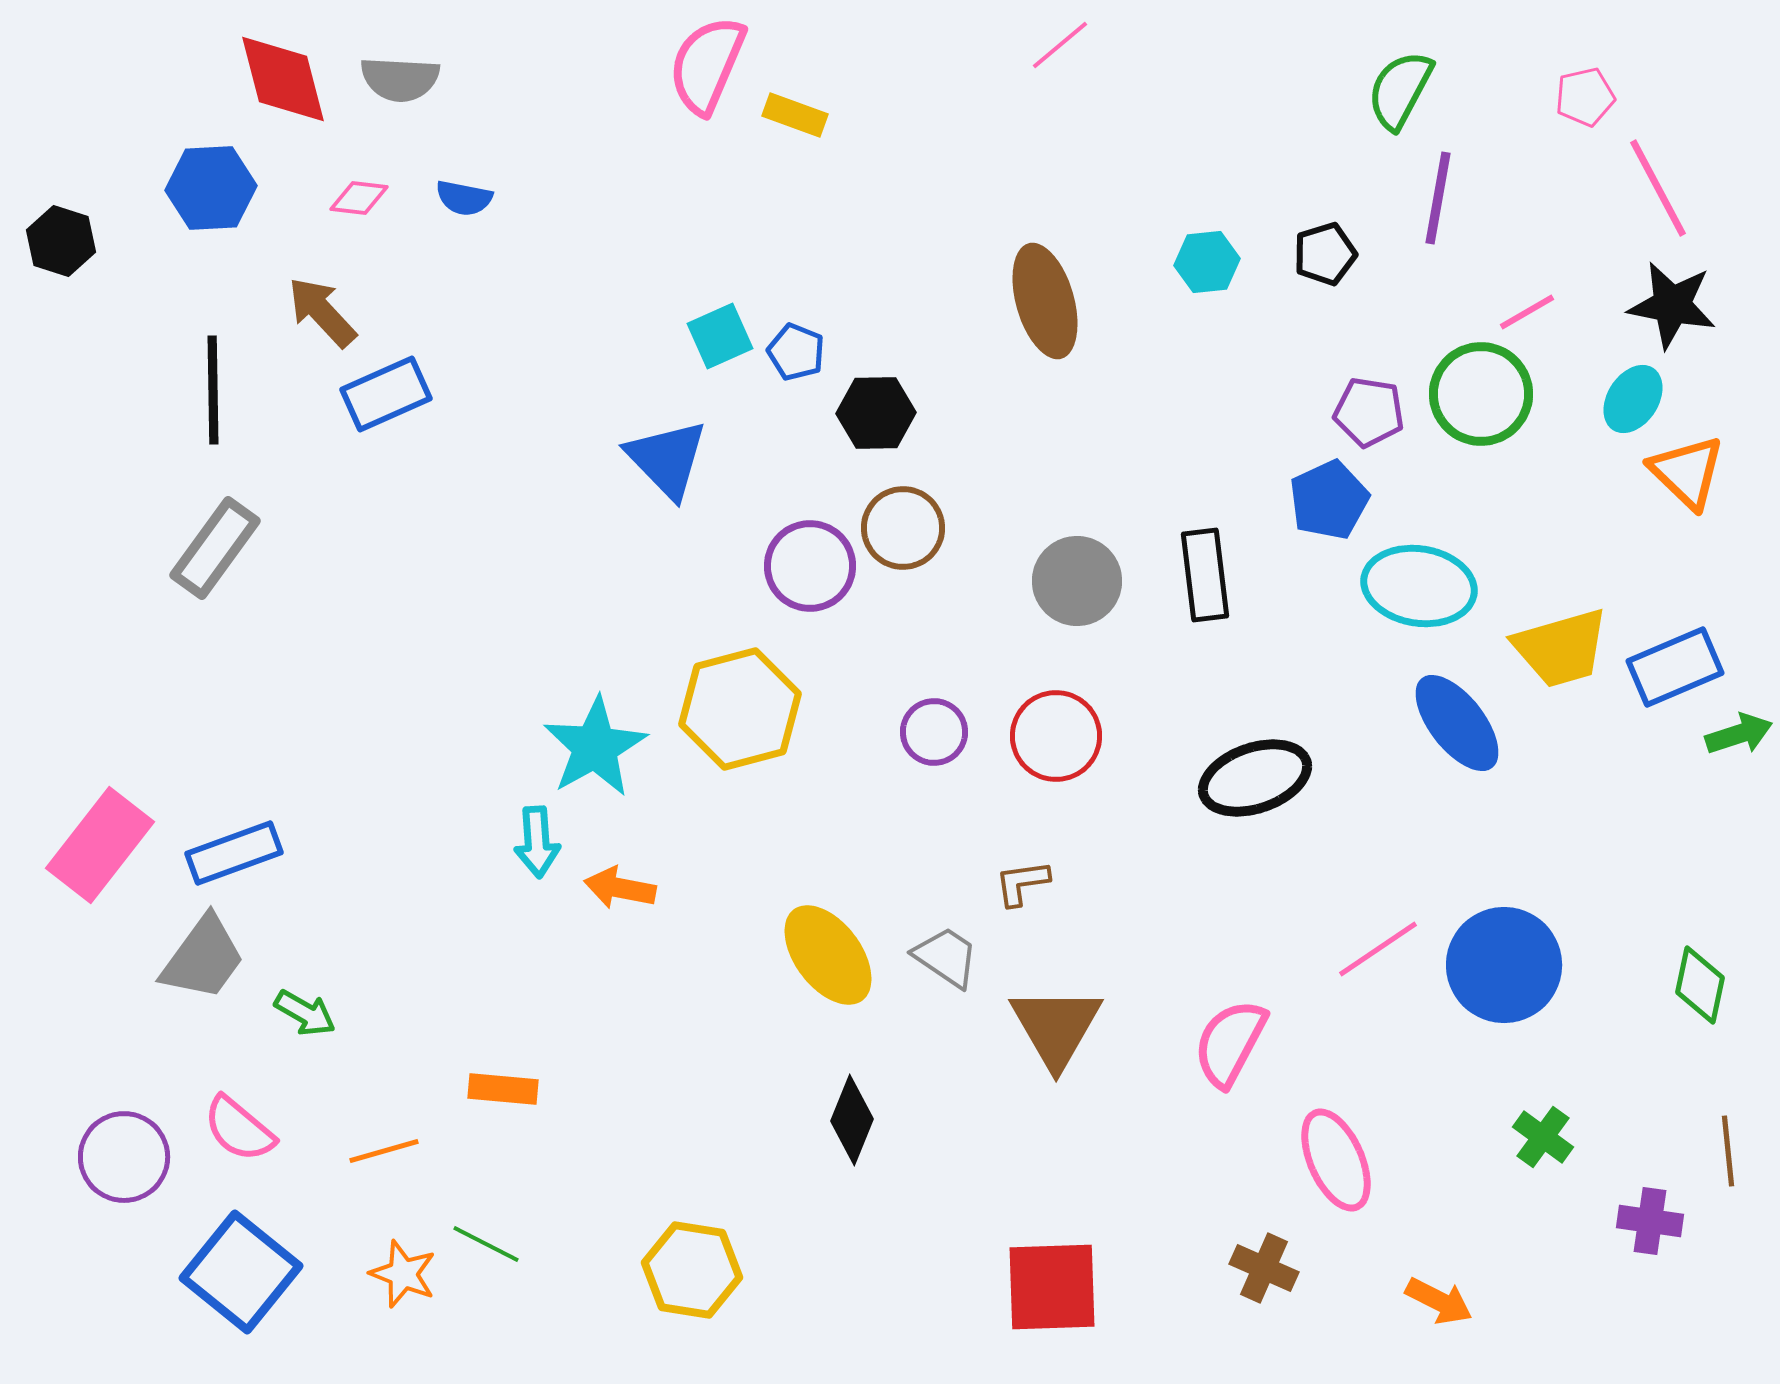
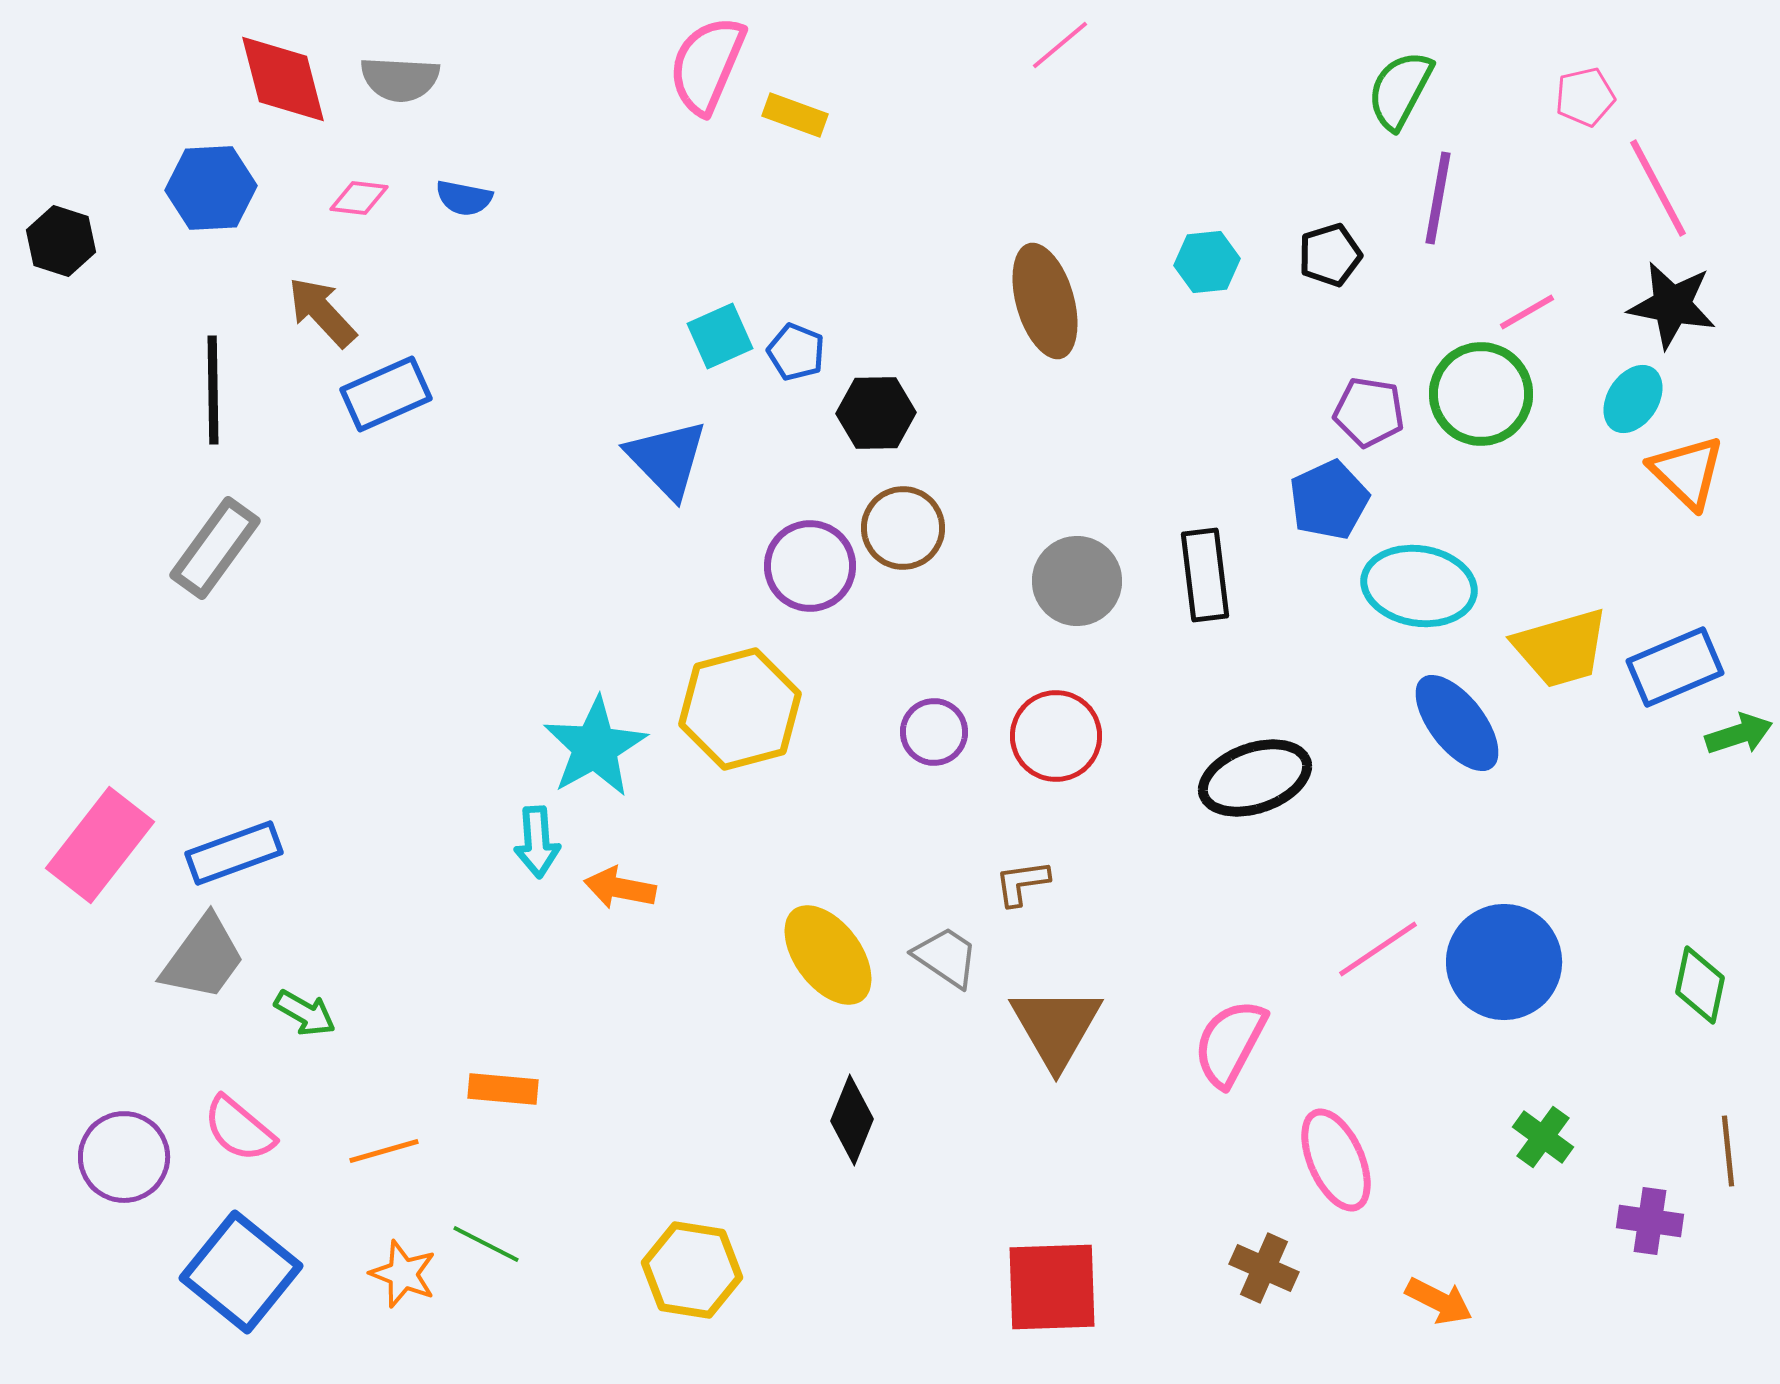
black pentagon at (1325, 254): moved 5 px right, 1 px down
blue circle at (1504, 965): moved 3 px up
